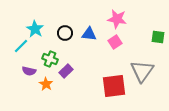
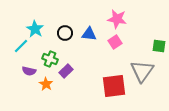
green square: moved 1 px right, 9 px down
